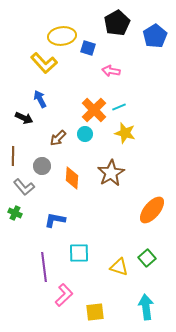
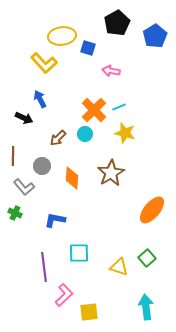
yellow square: moved 6 px left
